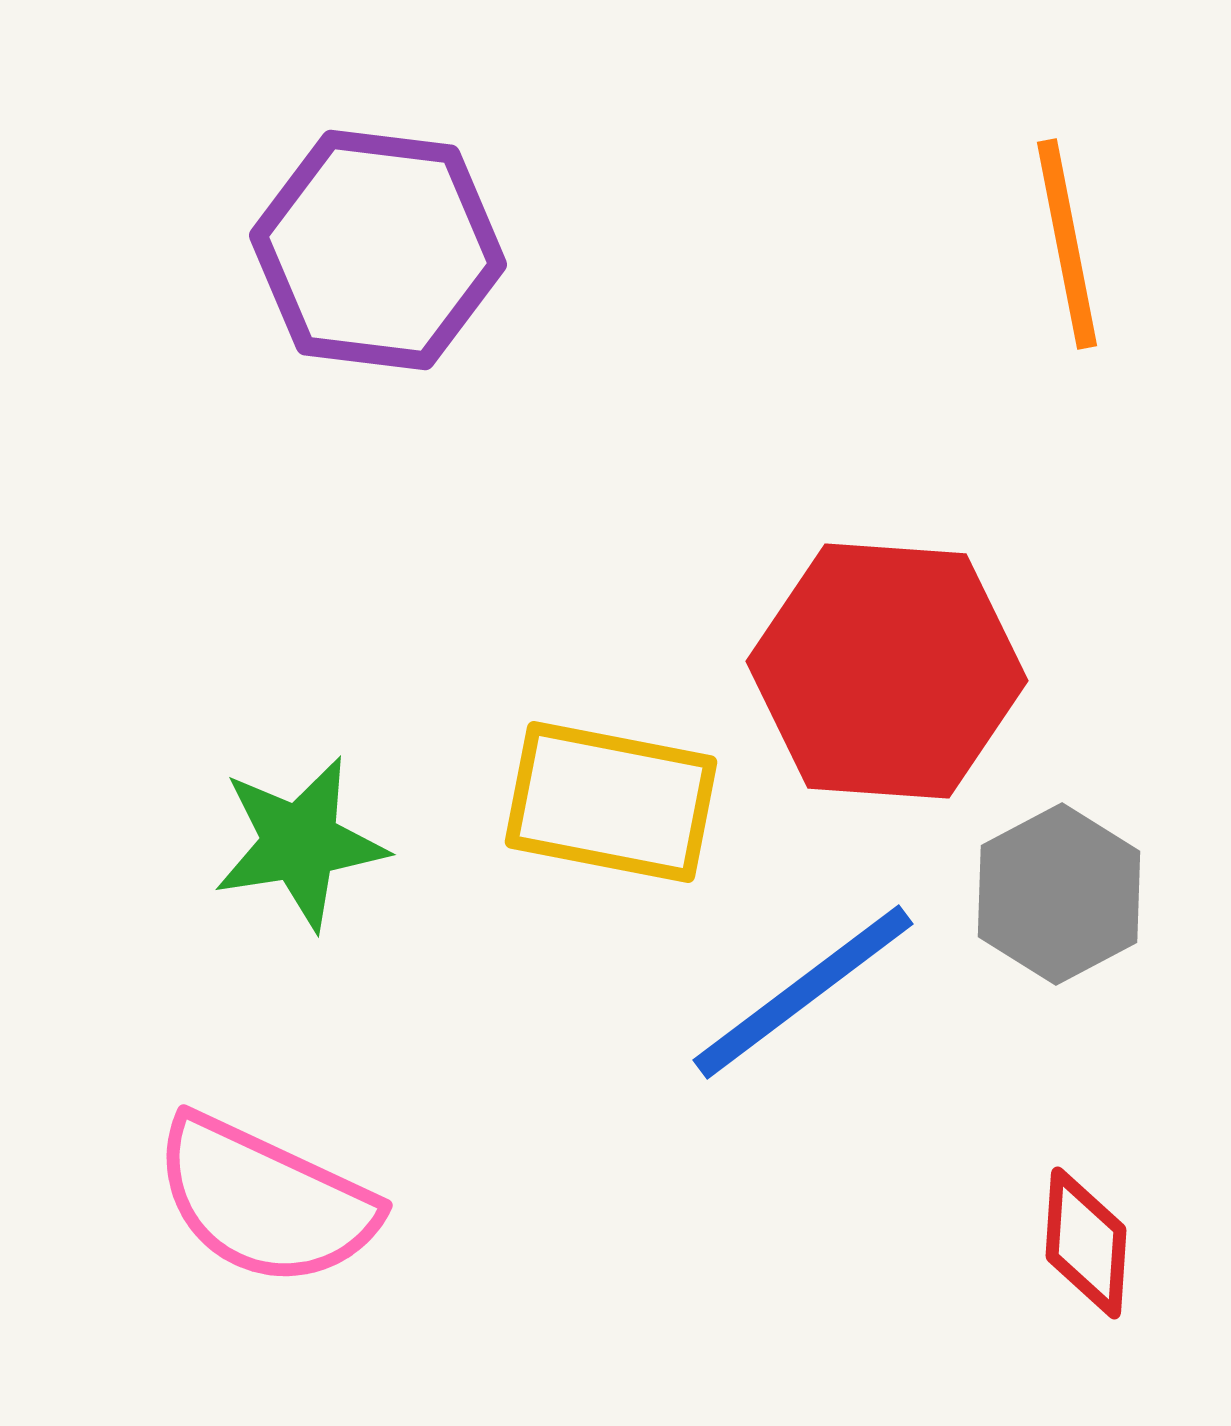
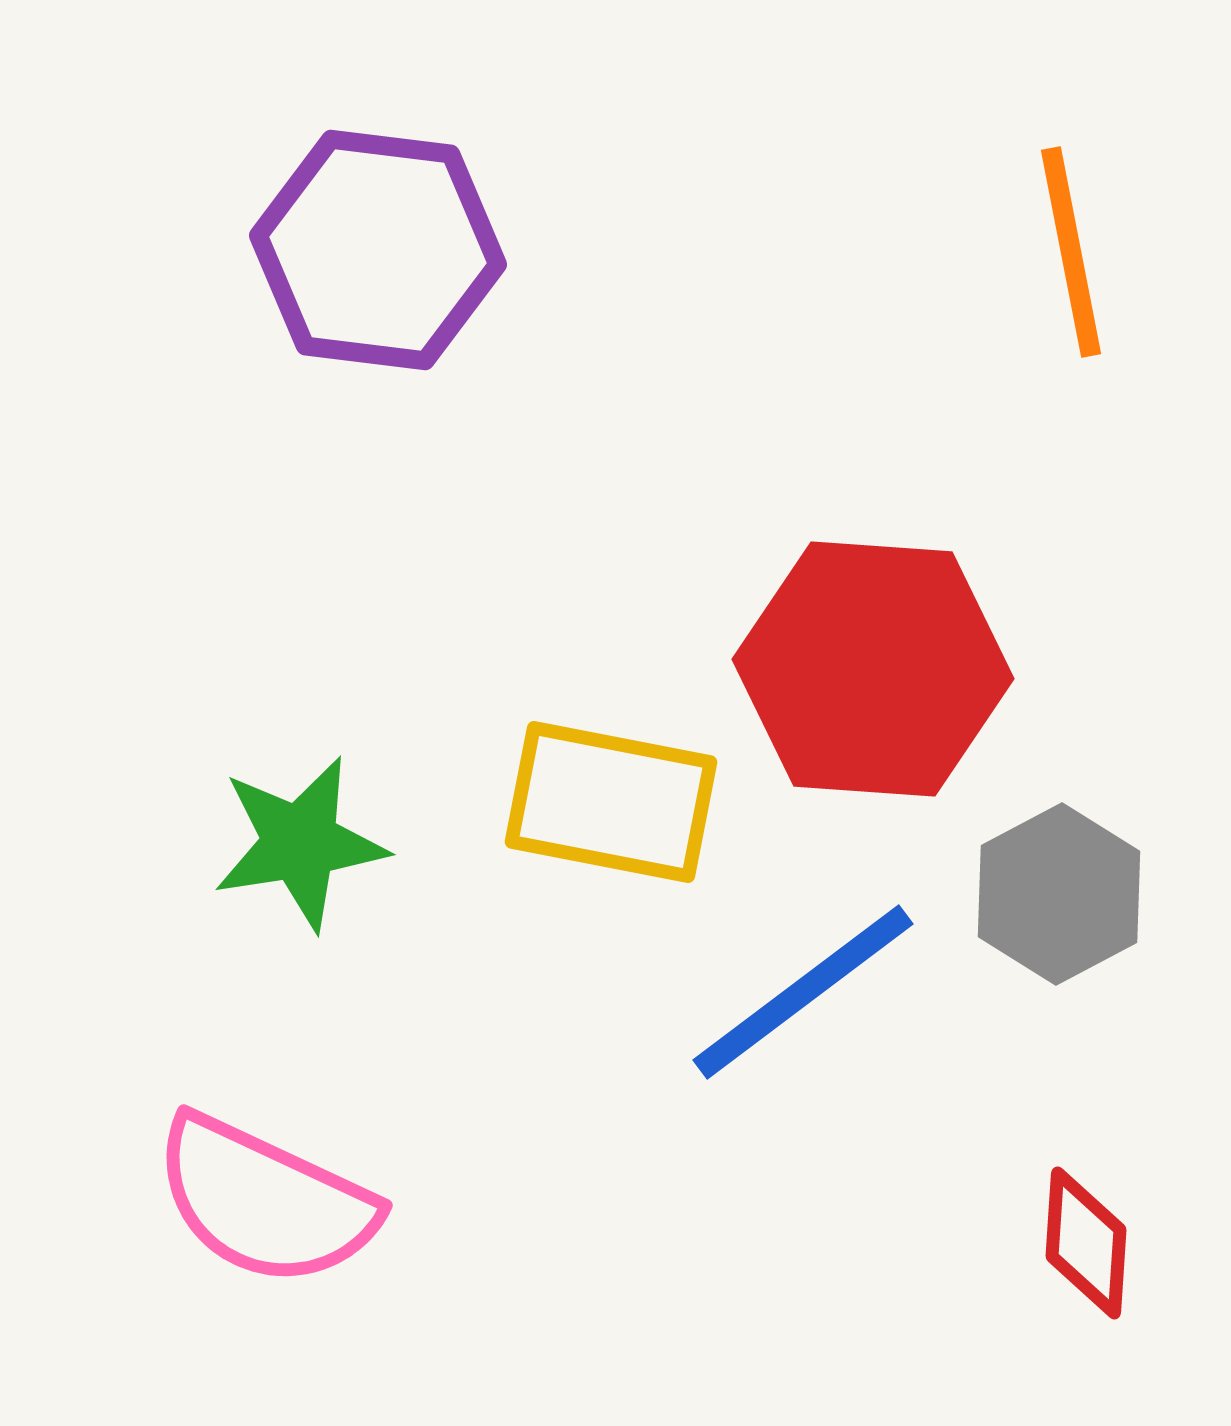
orange line: moved 4 px right, 8 px down
red hexagon: moved 14 px left, 2 px up
